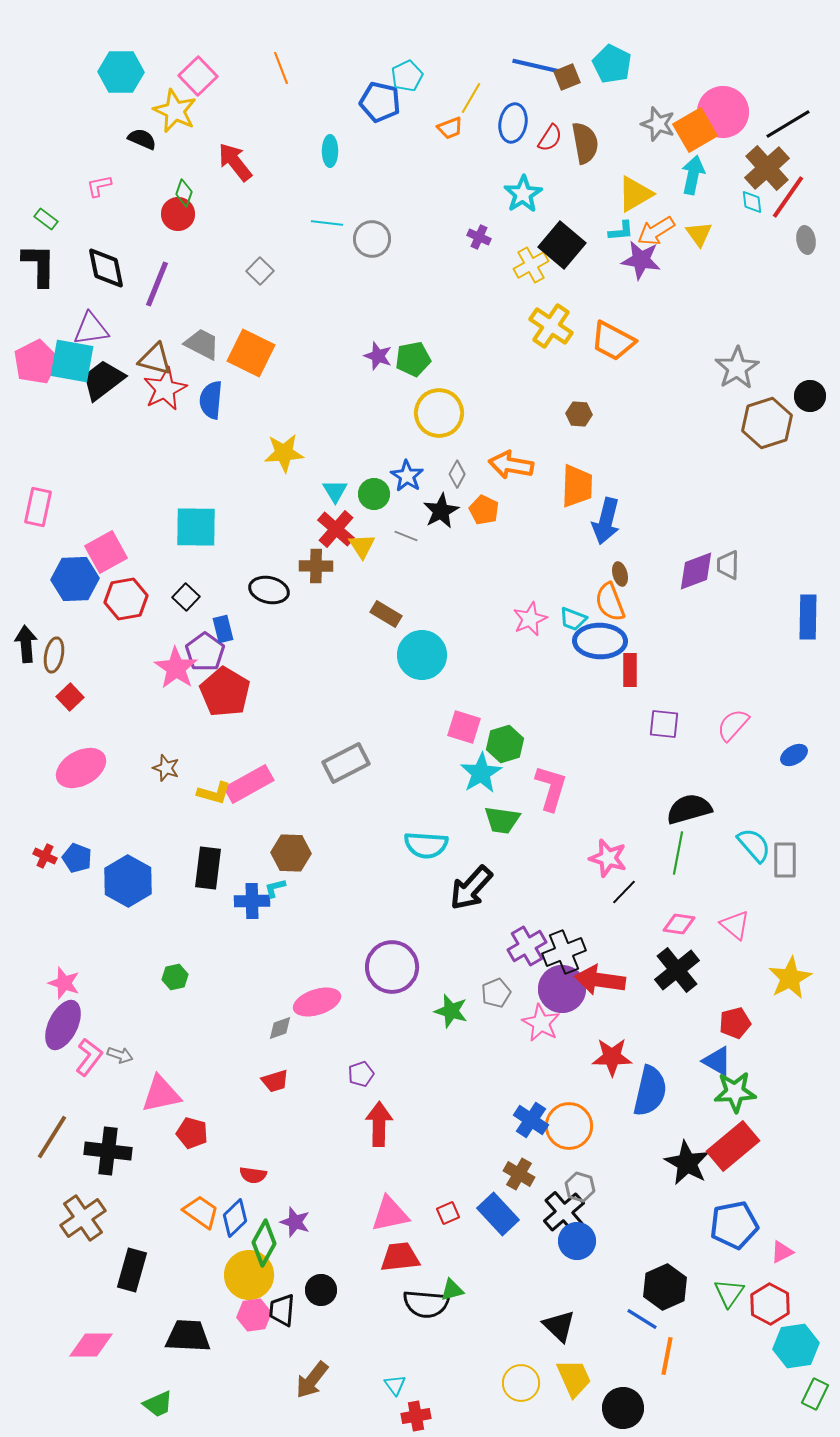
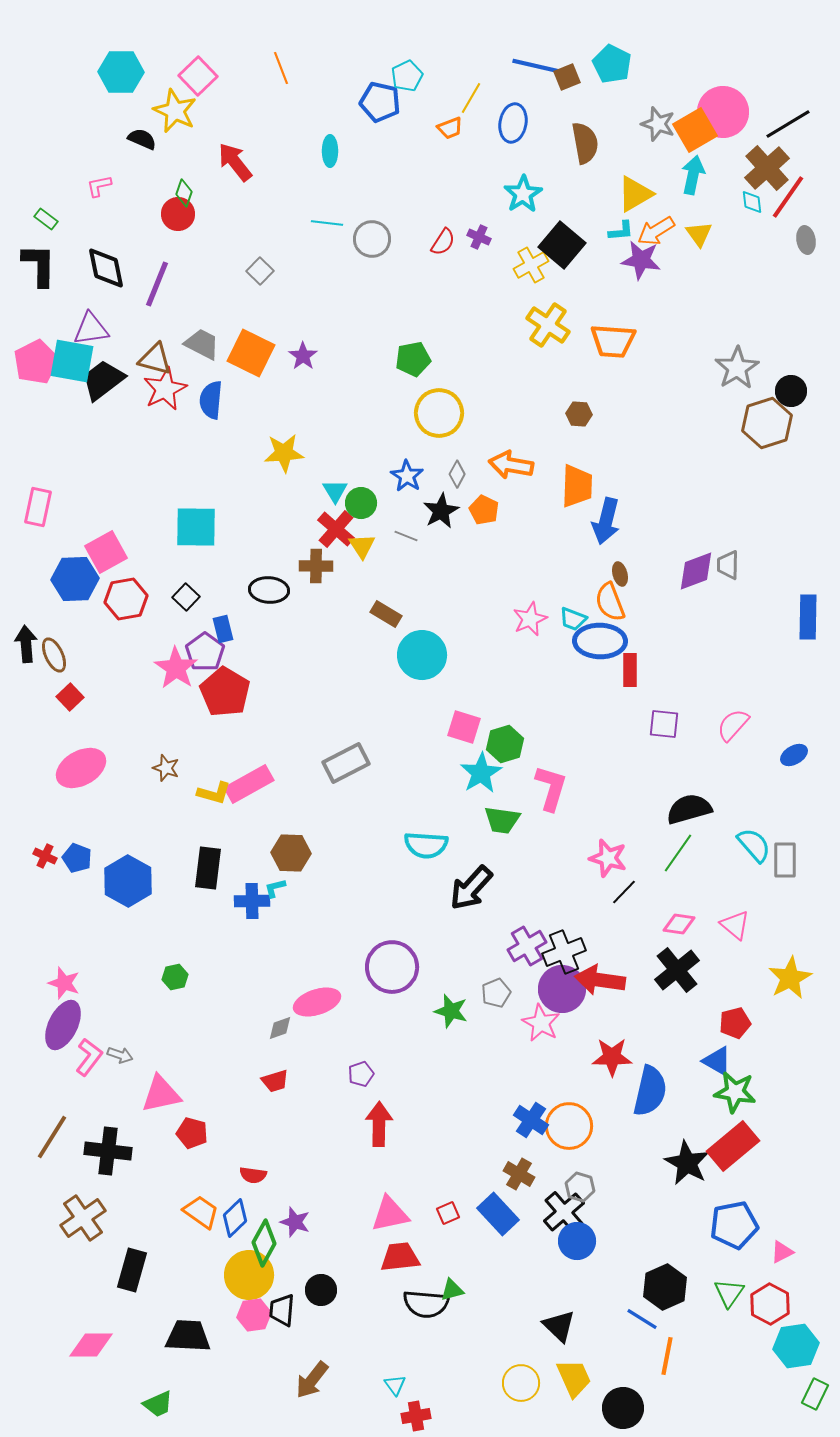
red semicircle at (550, 138): moved 107 px left, 104 px down
yellow cross at (551, 326): moved 3 px left, 1 px up
orange trapezoid at (613, 341): rotated 24 degrees counterclockwise
purple star at (378, 356): moved 75 px left; rotated 16 degrees clockwise
black circle at (810, 396): moved 19 px left, 5 px up
green circle at (374, 494): moved 13 px left, 9 px down
black ellipse at (269, 590): rotated 9 degrees counterclockwise
brown ellipse at (54, 655): rotated 36 degrees counterclockwise
green line at (678, 853): rotated 24 degrees clockwise
green star at (735, 1092): rotated 12 degrees clockwise
